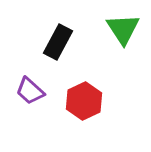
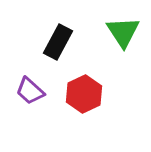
green triangle: moved 3 px down
red hexagon: moved 7 px up
